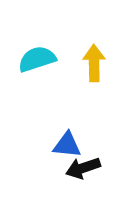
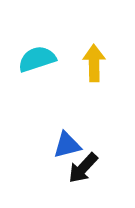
blue triangle: rotated 20 degrees counterclockwise
black arrow: rotated 28 degrees counterclockwise
